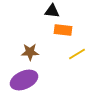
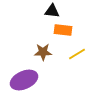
brown star: moved 13 px right
